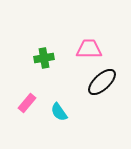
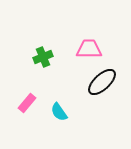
green cross: moved 1 px left, 1 px up; rotated 12 degrees counterclockwise
